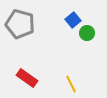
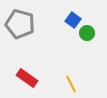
blue square: rotated 14 degrees counterclockwise
